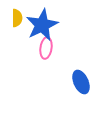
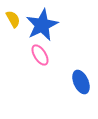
yellow semicircle: moved 4 px left, 1 px down; rotated 30 degrees counterclockwise
pink ellipse: moved 6 px left, 7 px down; rotated 40 degrees counterclockwise
